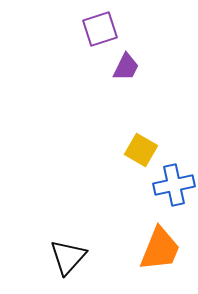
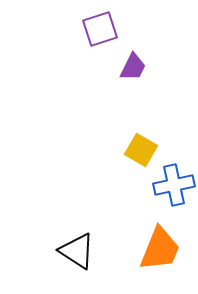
purple trapezoid: moved 7 px right
black triangle: moved 9 px right, 6 px up; rotated 39 degrees counterclockwise
